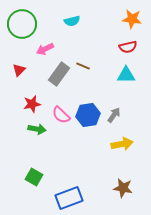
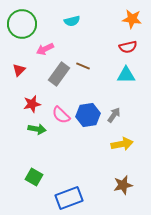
brown star: moved 3 px up; rotated 24 degrees counterclockwise
